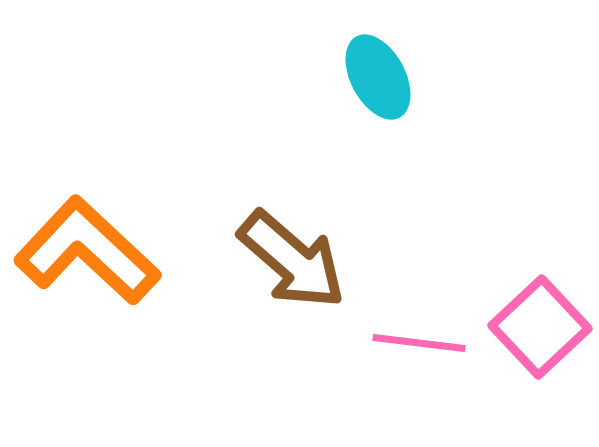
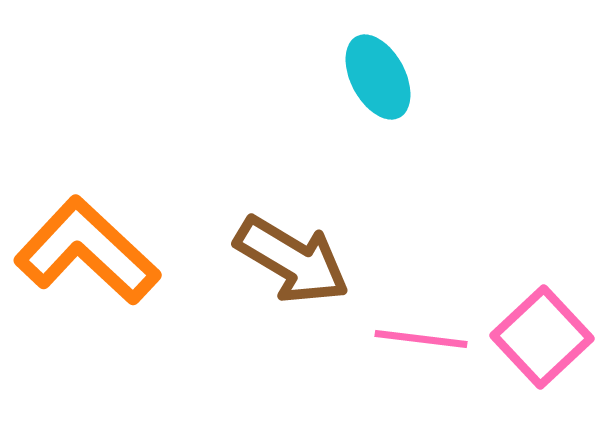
brown arrow: rotated 10 degrees counterclockwise
pink square: moved 2 px right, 10 px down
pink line: moved 2 px right, 4 px up
